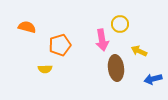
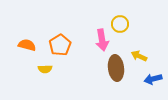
orange semicircle: moved 18 px down
orange pentagon: rotated 15 degrees counterclockwise
yellow arrow: moved 5 px down
